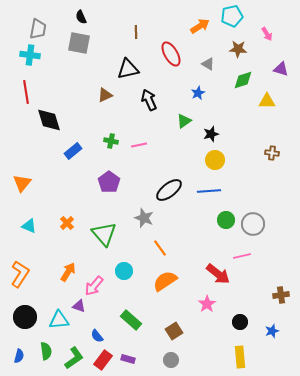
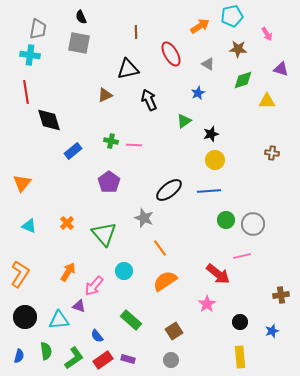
pink line at (139, 145): moved 5 px left; rotated 14 degrees clockwise
red rectangle at (103, 360): rotated 18 degrees clockwise
